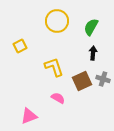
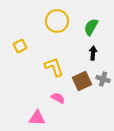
pink triangle: moved 8 px right, 2 px down; rotated 24 degrees clockwise
